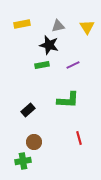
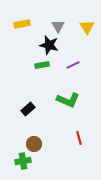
gray triangle: rotated 48 degrees counterclockwise
green L-shape: rotated 20 degrees clockwise
black rectangle: moved 1 px up
brown circle: moved 2 px down
